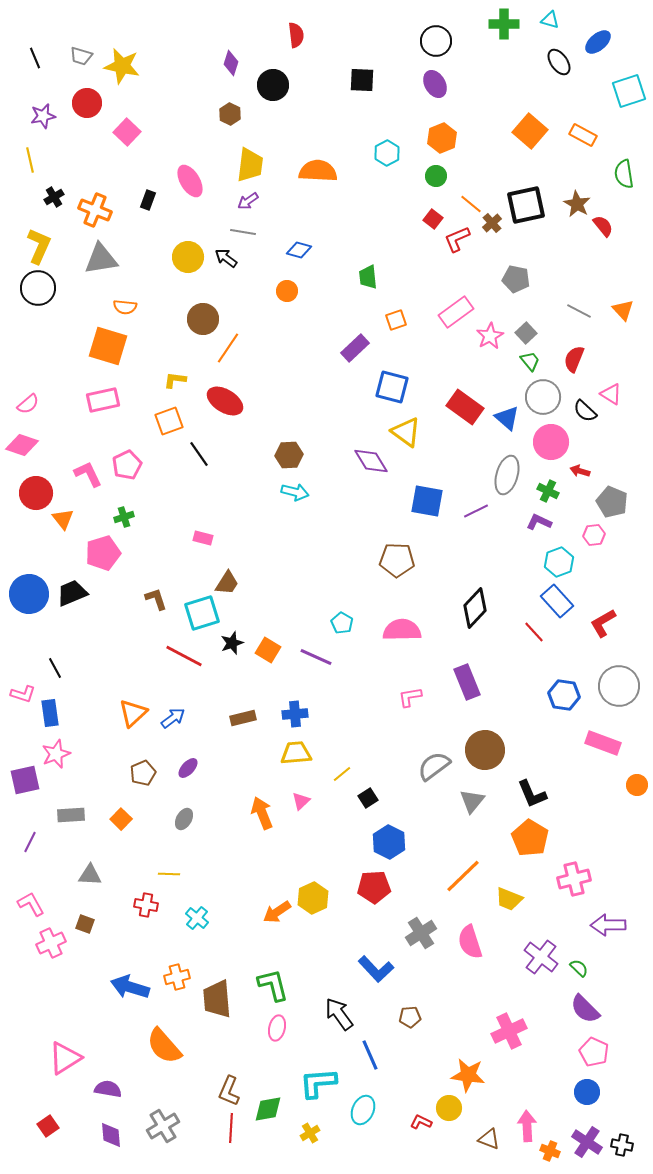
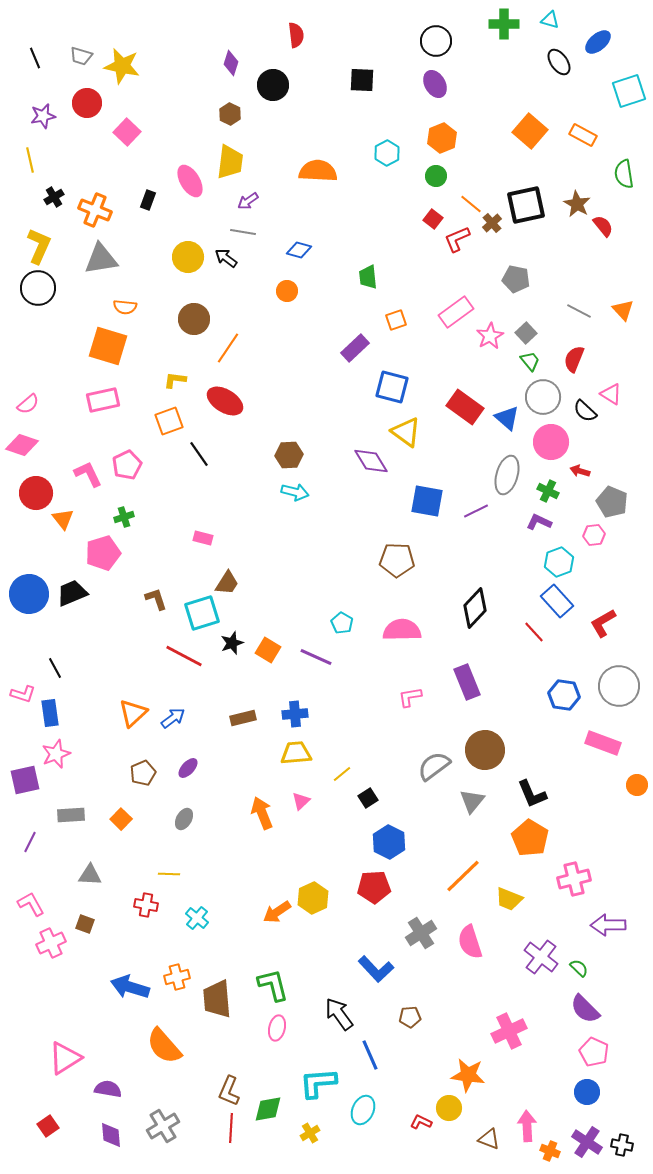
yellow trapezoid at (250, 165): moved 20 px left, 3 px up
brown circle at (203, 319): moved 9 px left
